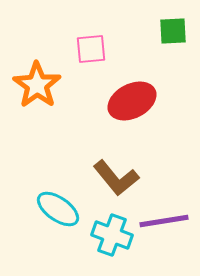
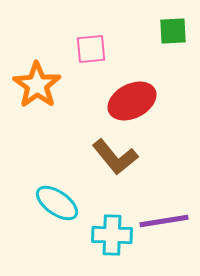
brown L-shape: moved 1 px left, 21 px up
cyan ellipse: moved 1 px left, 6 px up
cyan cross: rotated 18 degrees counterclockwise
